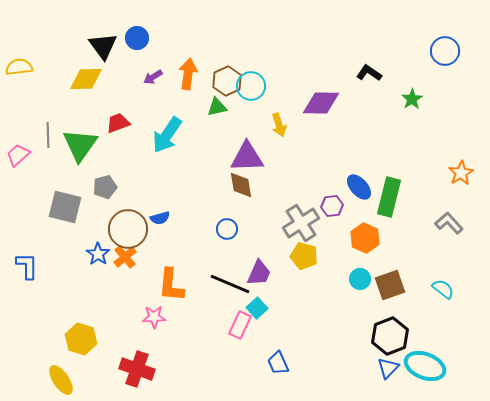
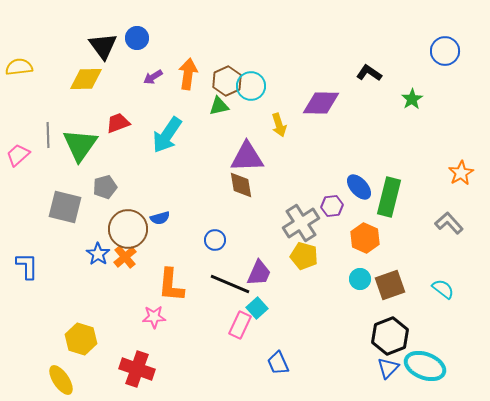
green triangle at (217, 107): moved 2 px right, 1 px up
blue circle at (227, 229): moved 12 px left, 11 px down
